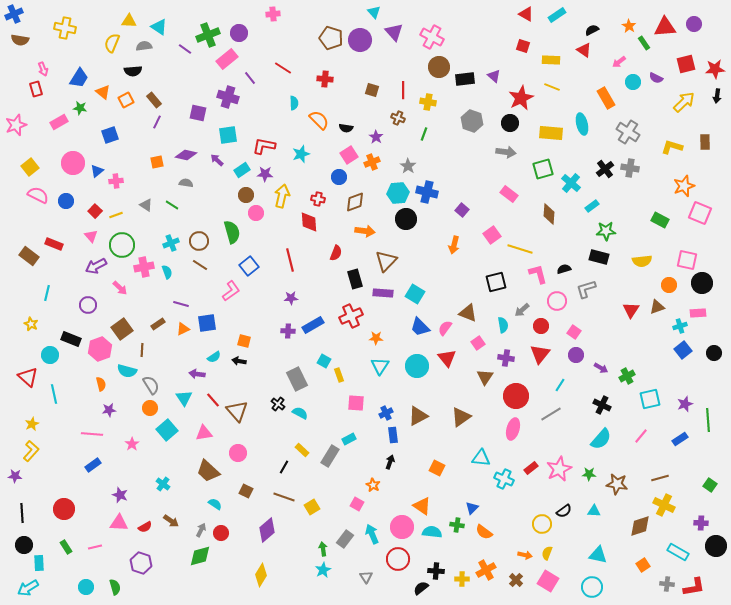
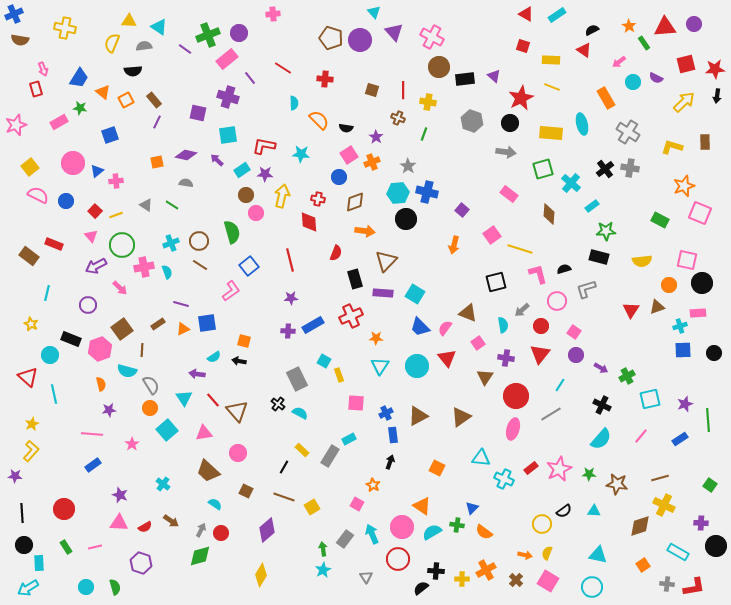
cyan star at (301, 154): rotated 24 degrees clockwise
blue square at (683, 350): rotated 36 degrees clockwise
cyan semicircle at (432, 532): rotated 36 degrees counterclockwise
